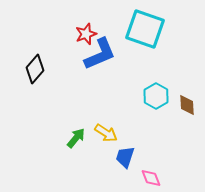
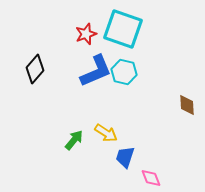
cyan square: moved 22 px left
blue L-shape: moved 4 px left, 17 px down
cyan hexagon: moved 32 px left, 24 px up; rotated 15 degrees counterclockwise
green arrow: moved 2 px left, 2 px down
